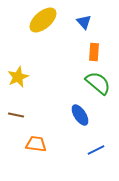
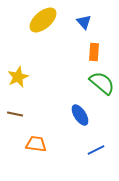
green semicircle: moved 4 px right
brown line: moved 1 px left, 1 px up
